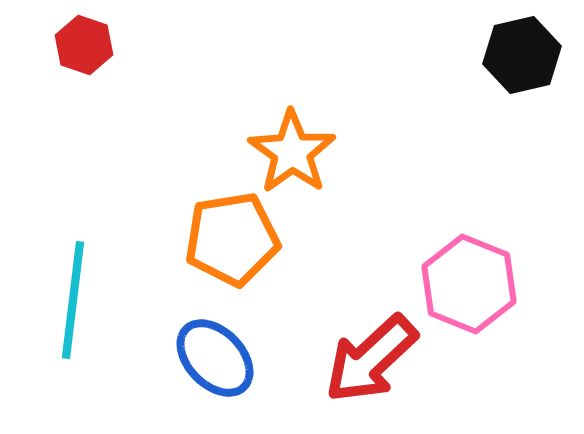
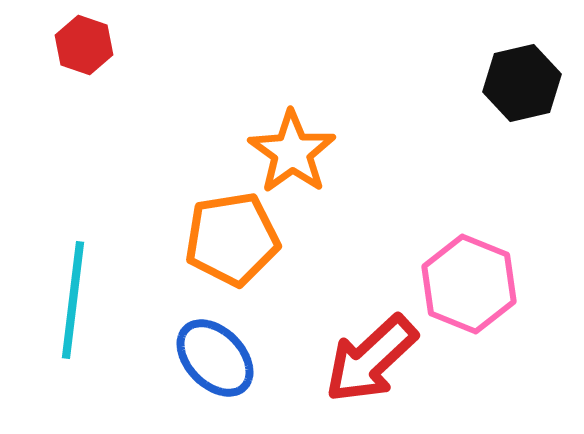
black hexagon: moved 28 px down
